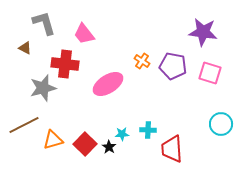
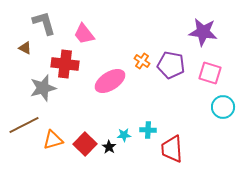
purple pentagon: moved 2 px left, 1 px up
pink ellipse: moved 2 px right, 3 px up
cyan circle: moved 2 px right, 17 px up
cyan star: moved 2 px right, 1 px down
